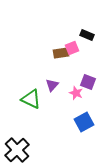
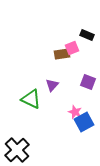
brown rectangle: moved 1 px right, 1 px down
pink star: moved 1 px left, 19 px down
